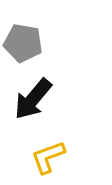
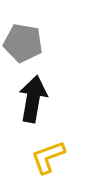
black arrow: rotated 150 degrees clockwise
